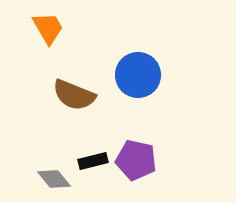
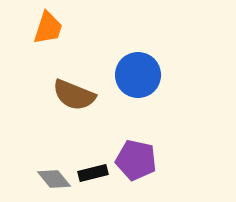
orange trapezoid: rotated 48 degrees clockwise
black rectangle: moved 12 px down
